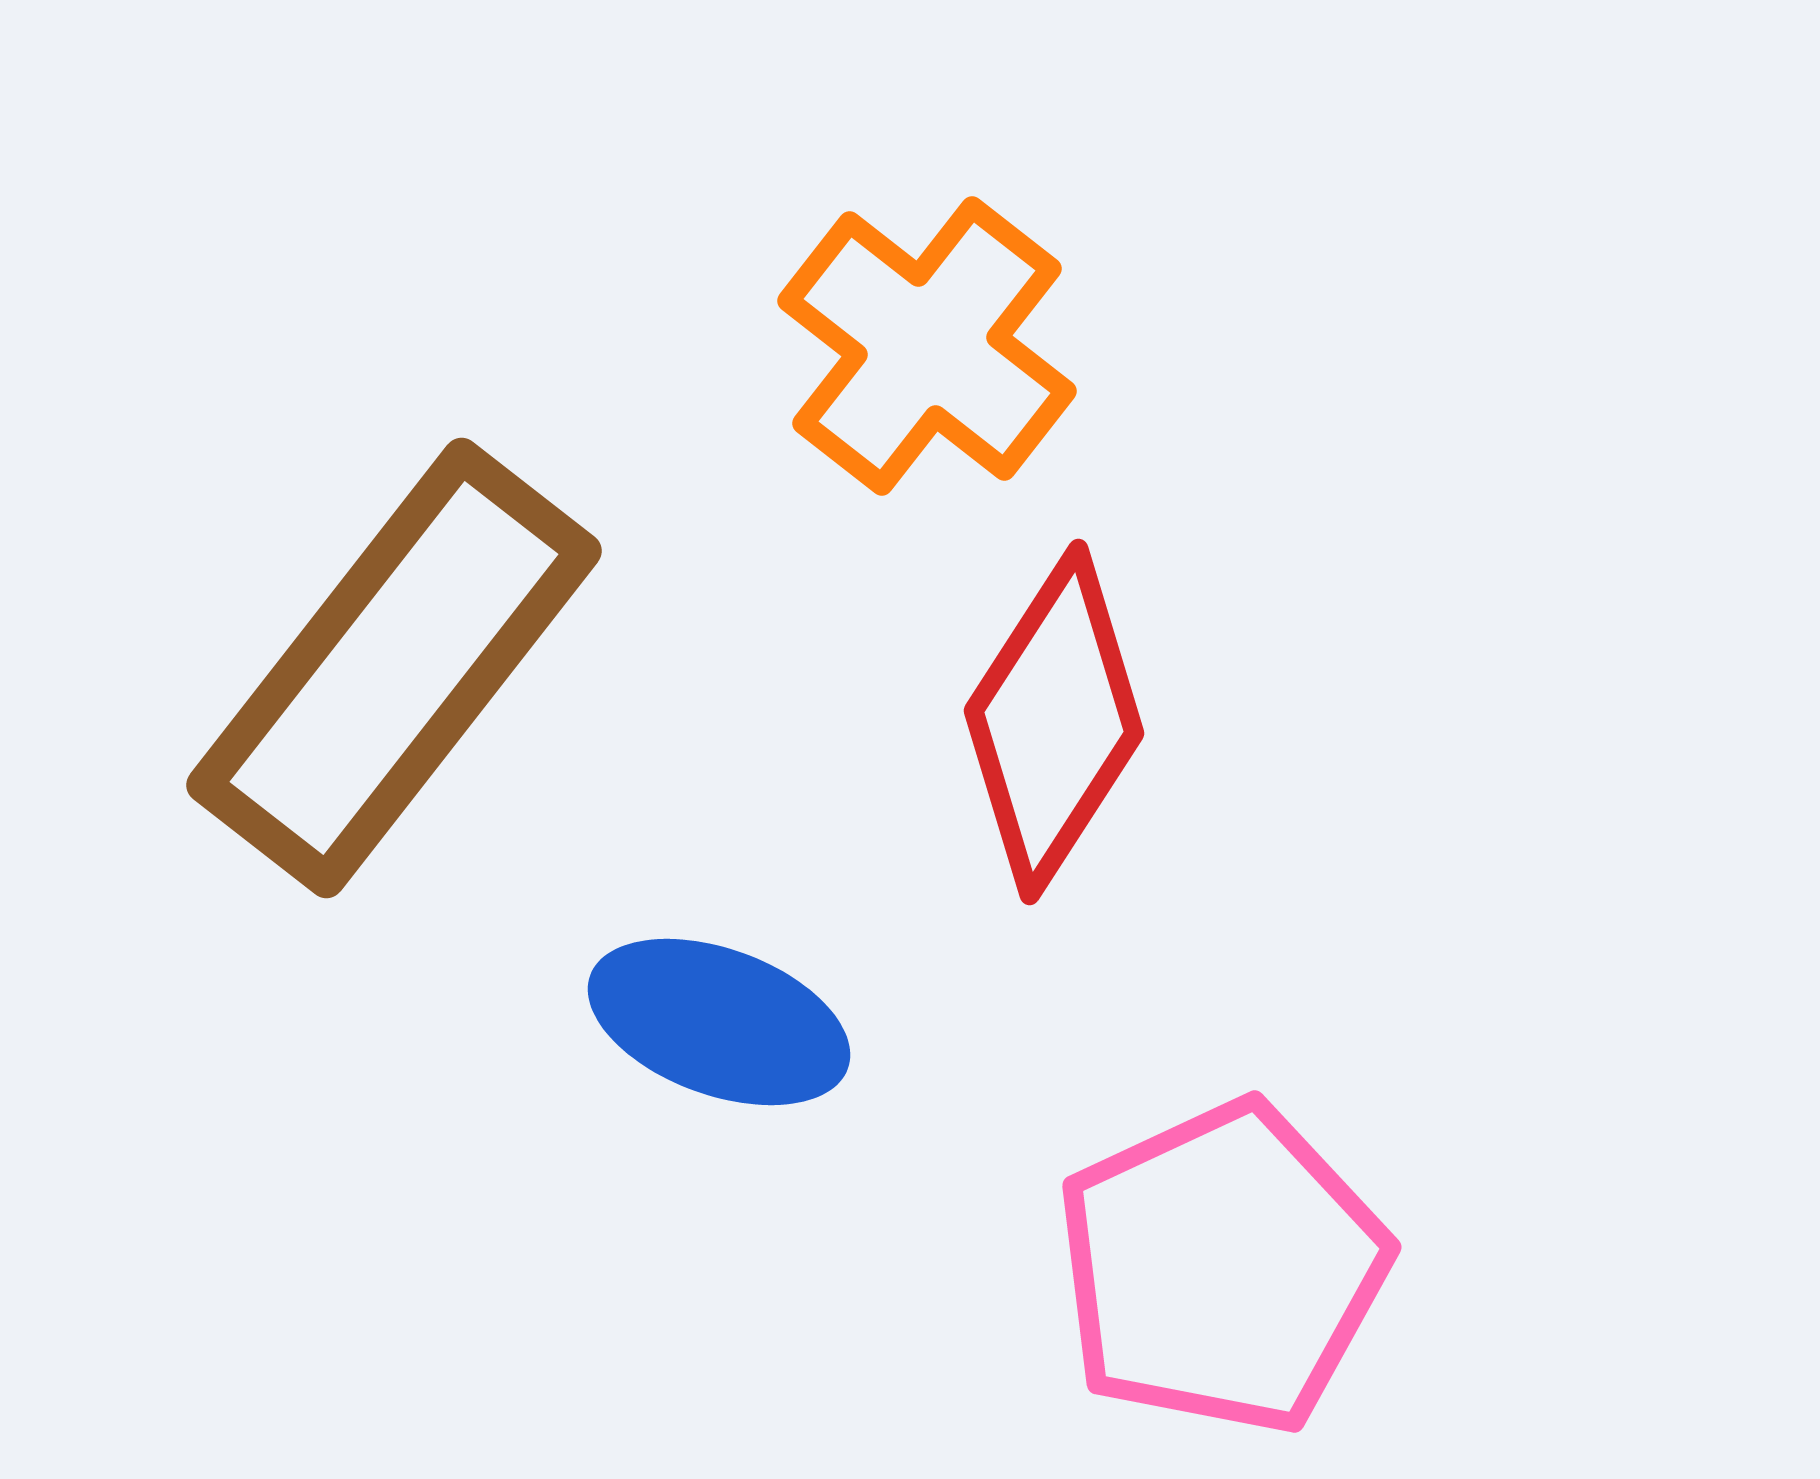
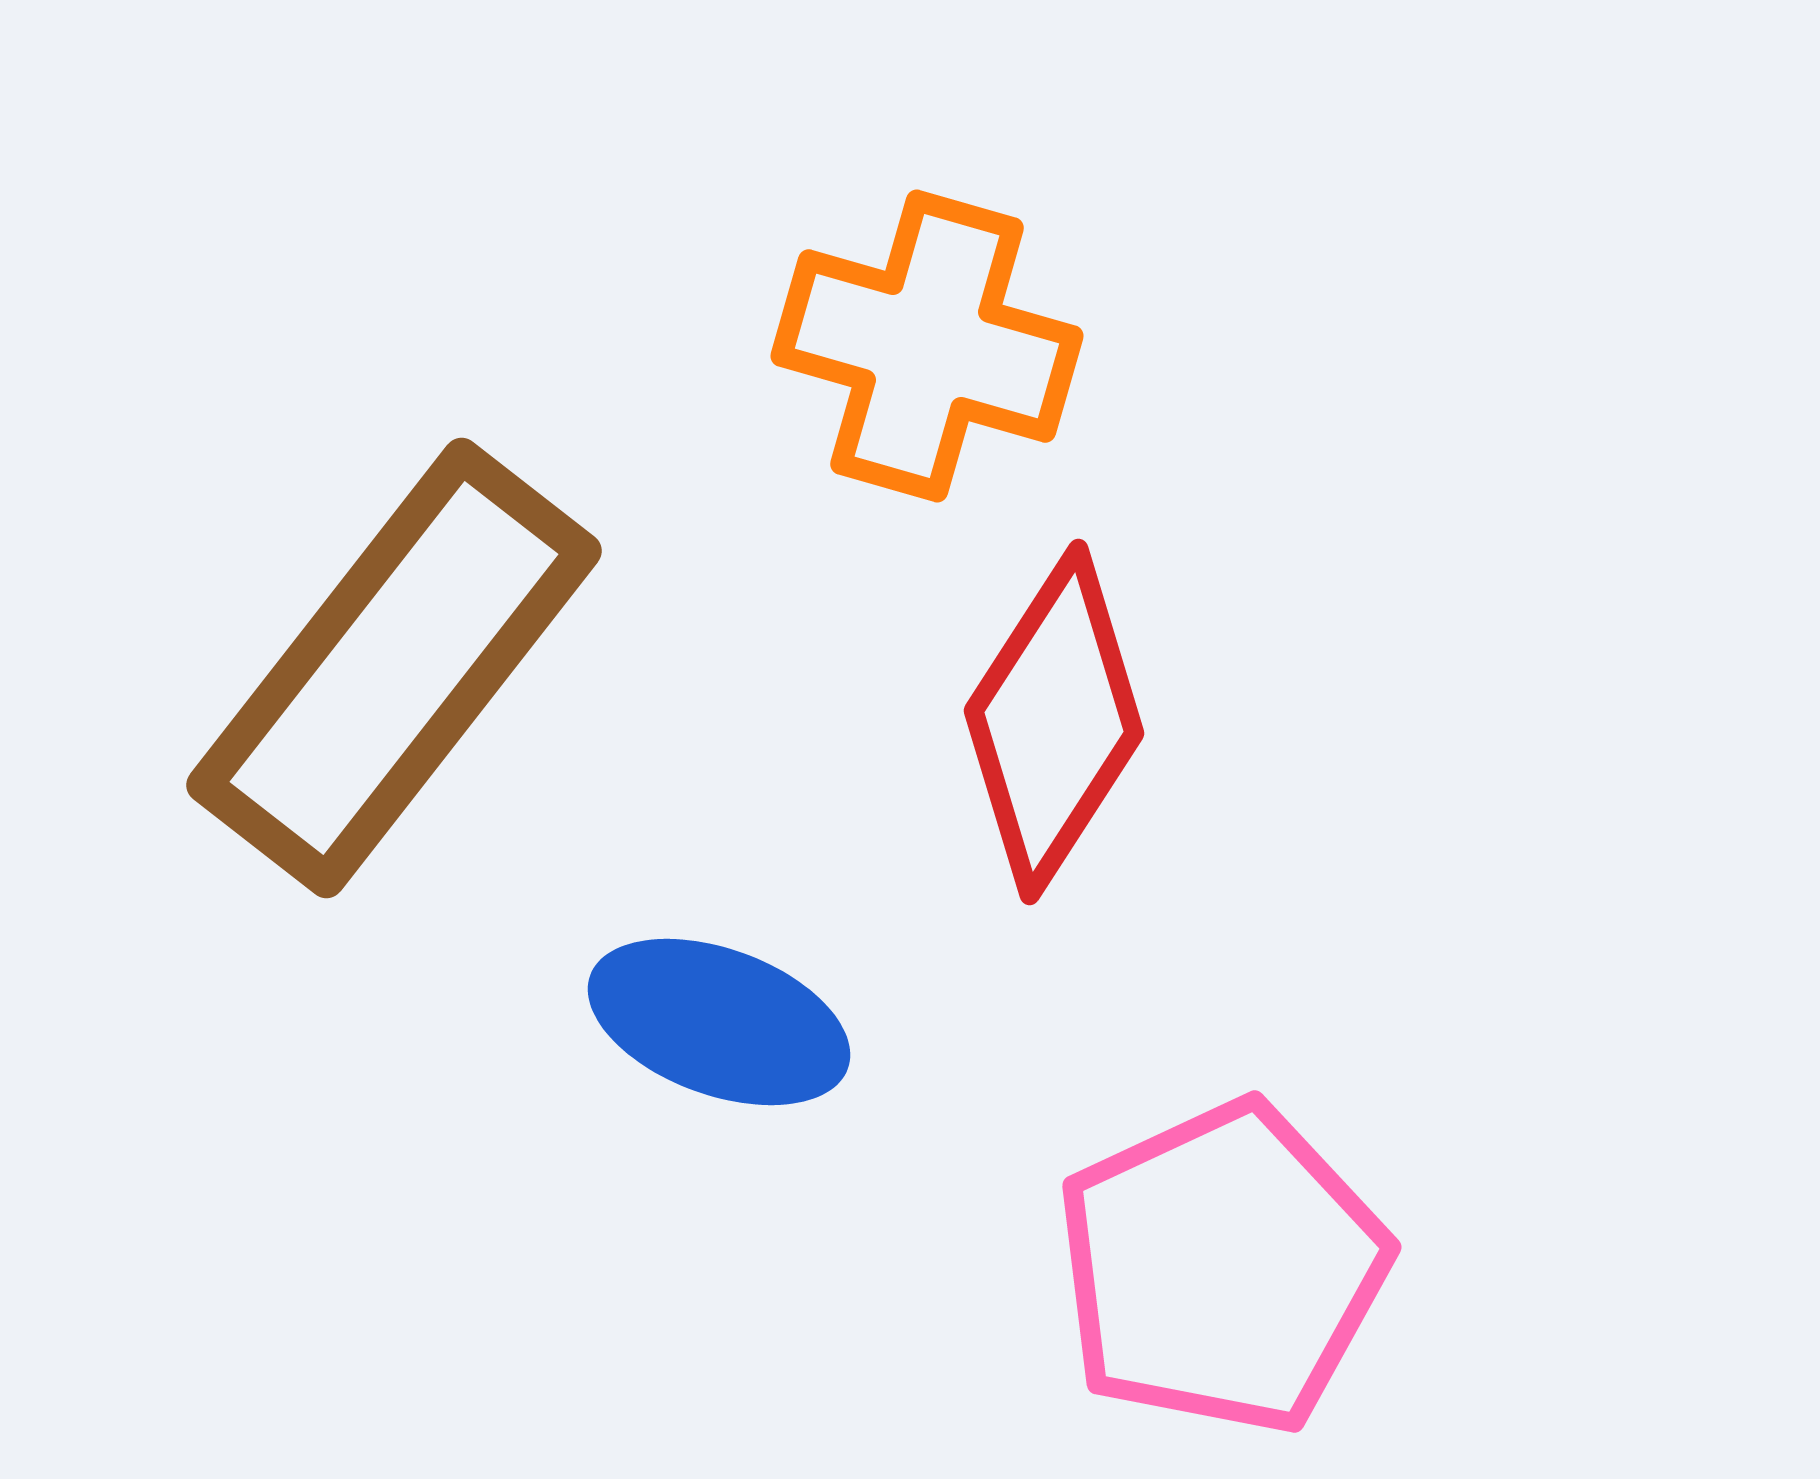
orange cross: rotated 22 degrees counterclockwise
